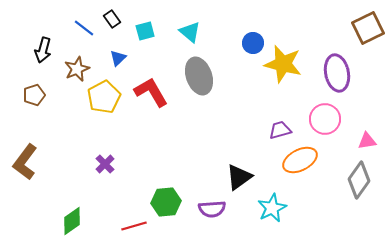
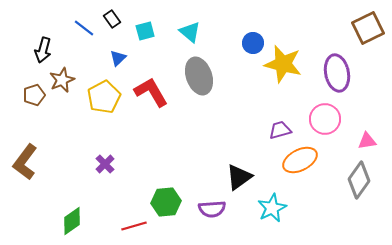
brown star: moved 15 px left, 11 px down
